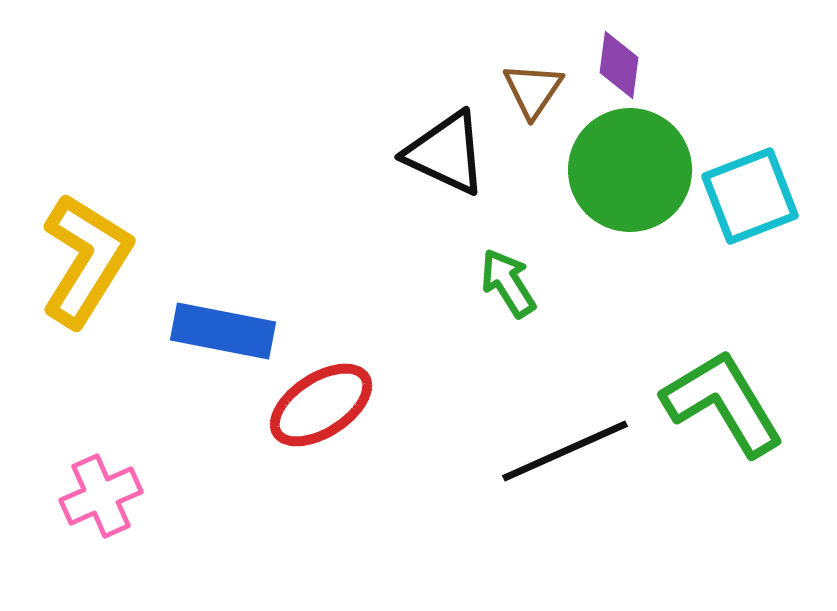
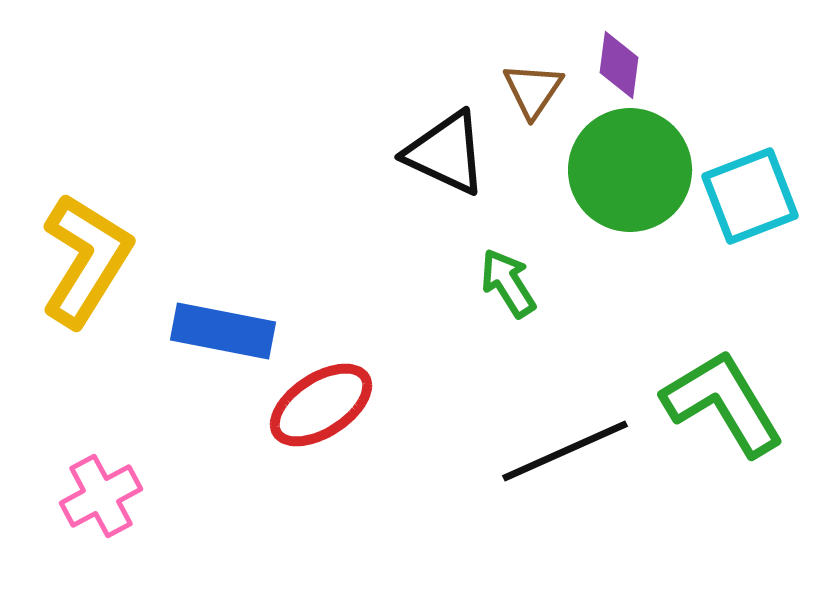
pink cross: rotated 4 degrees counterclockwise
